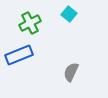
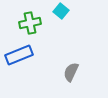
cyan square: moved 8 px left, 3 px up
green cross: rotated 15 degrees clockwise
